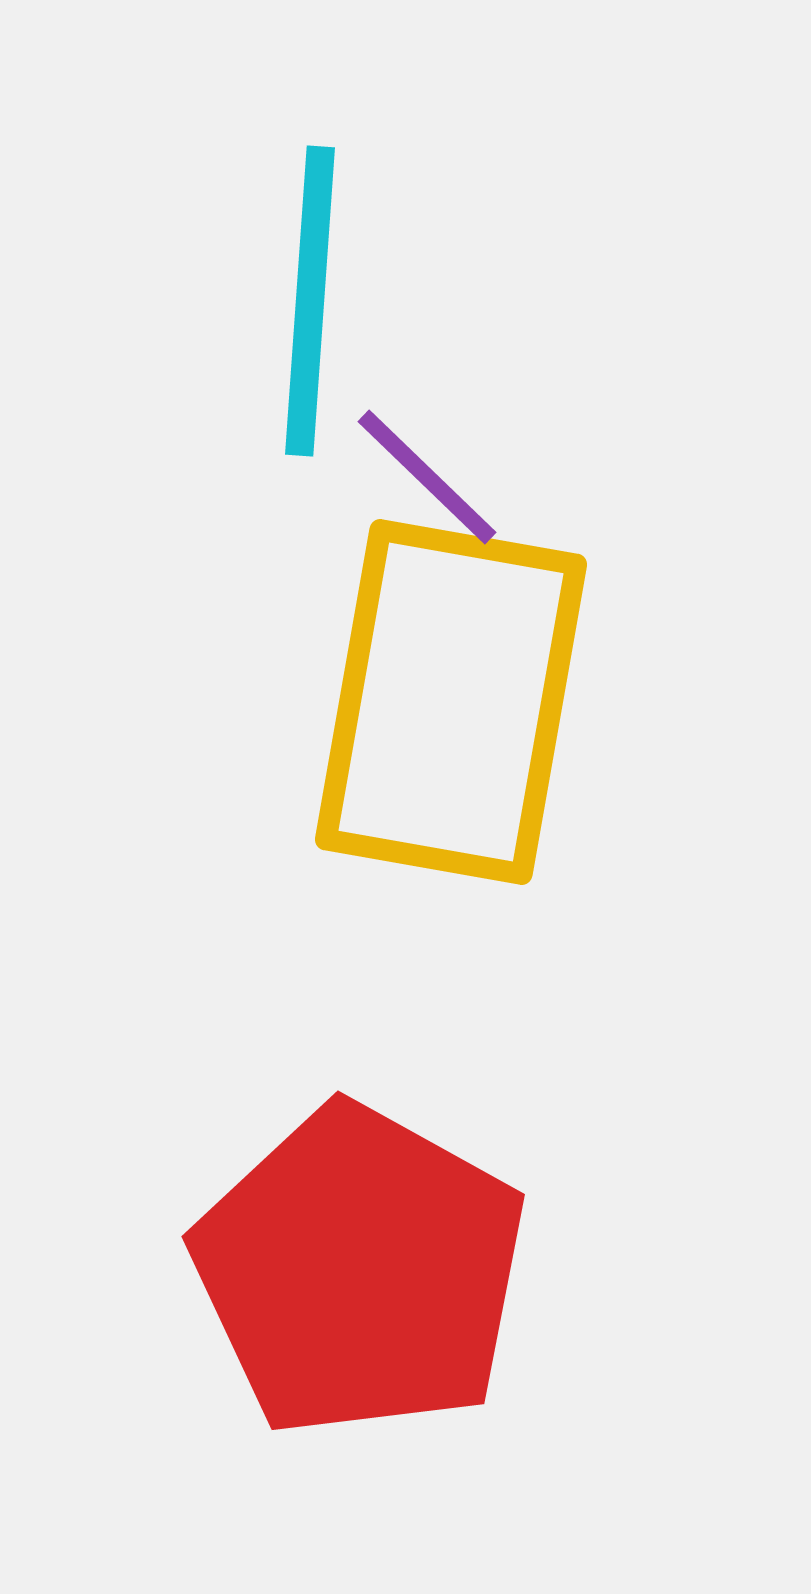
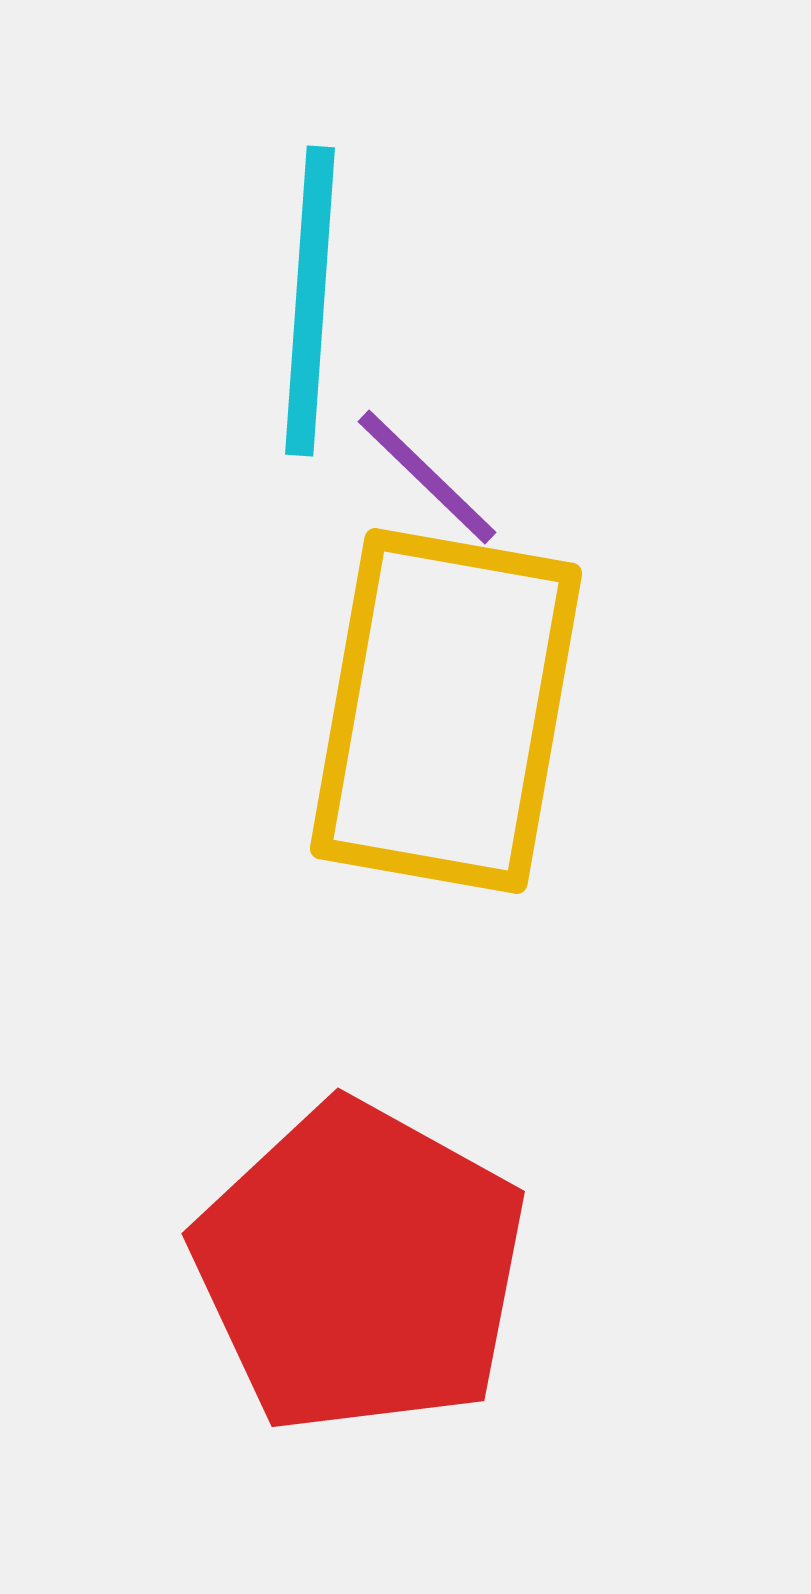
yellow rectangle: moved 5 px left, 9 px down
red pentagon: moved 3 px up
